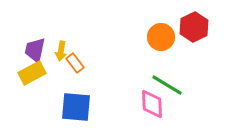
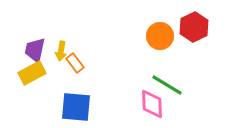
orange circle: moved 1 px left, 1 px up
